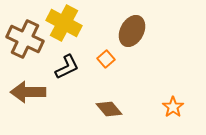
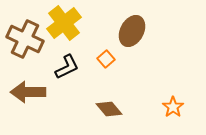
yellow cross: rotated 24 degrees clockwise
